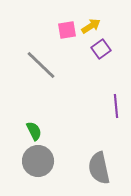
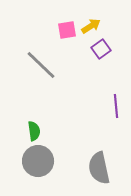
green semicircle: rotated 18 degrees clockwise
